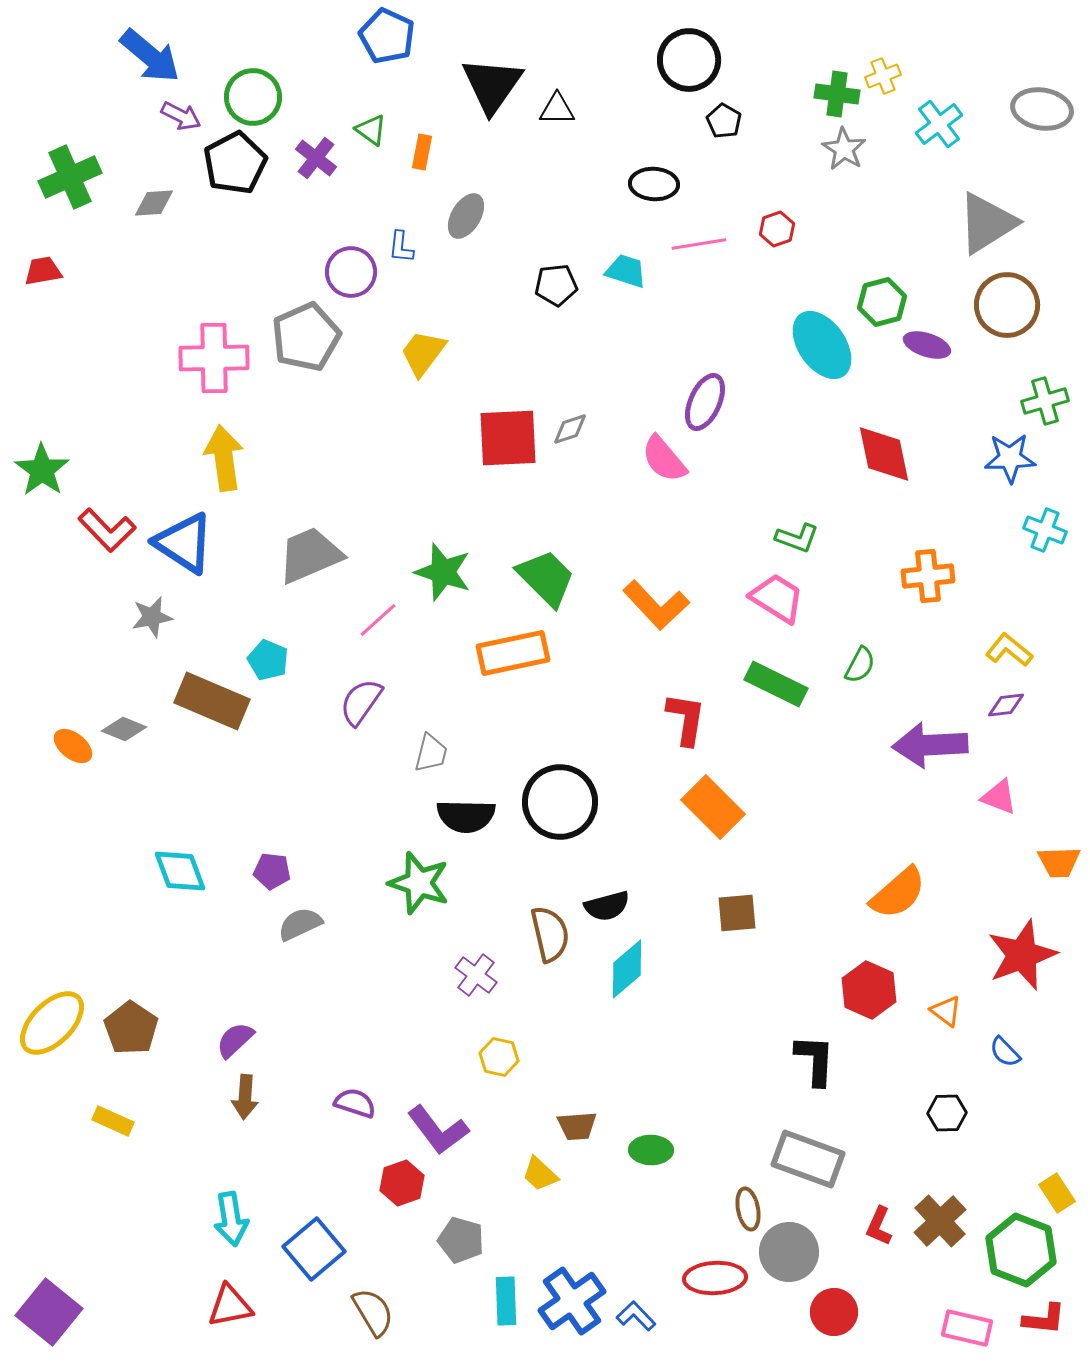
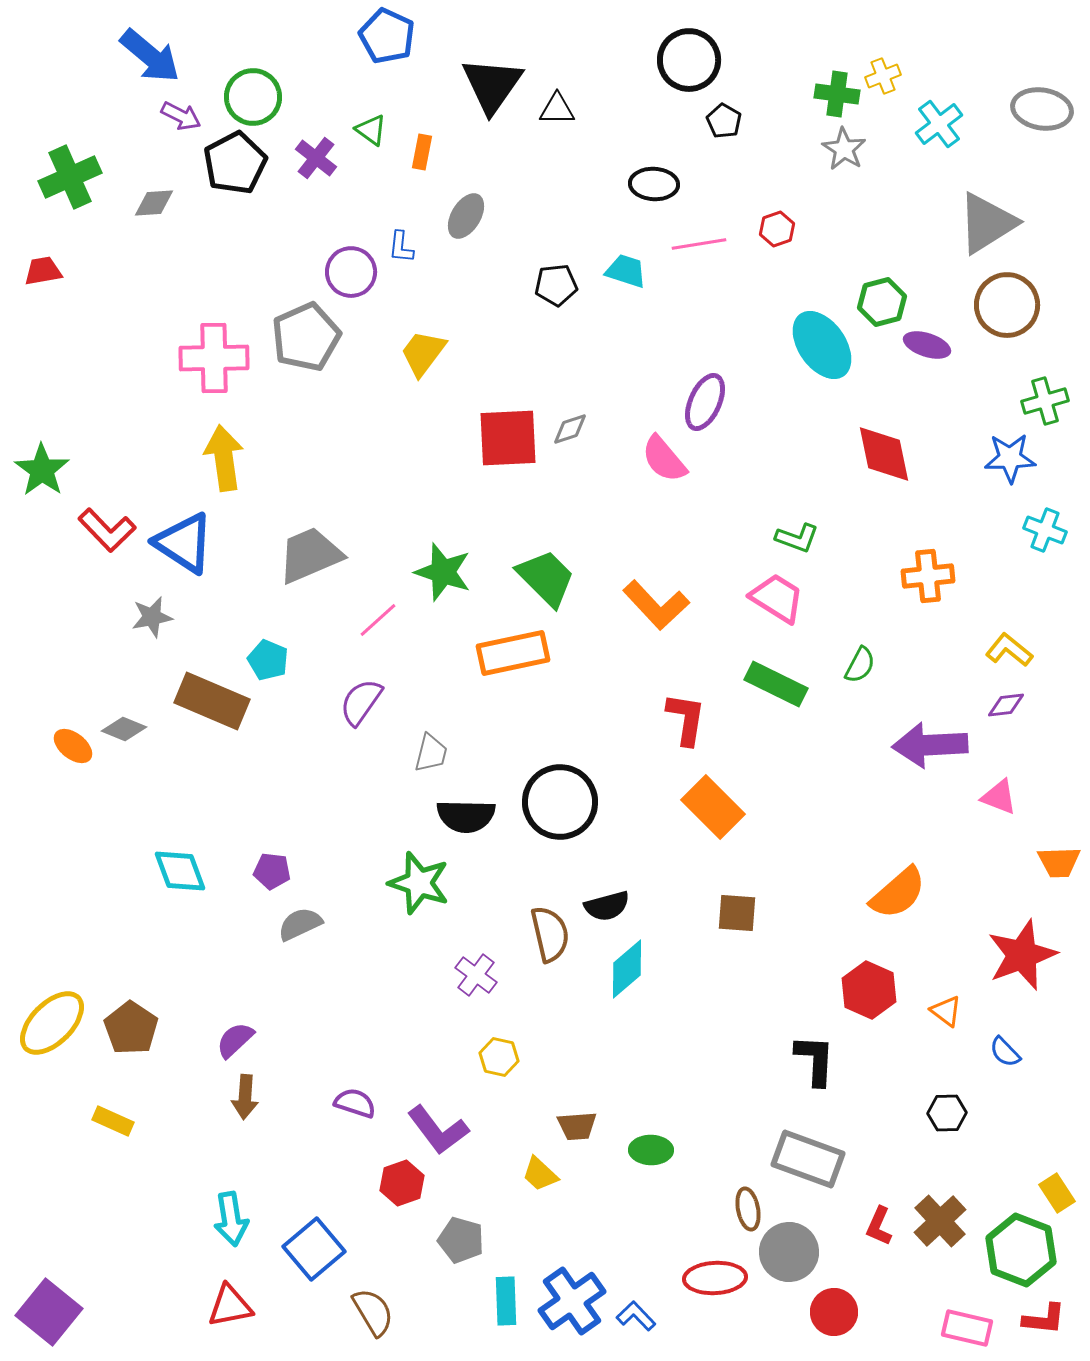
brown square at (737, 913): rotated 9 degrees clockwise
